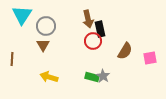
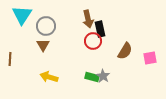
brown line: moved 2 px left
